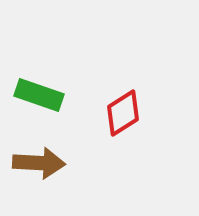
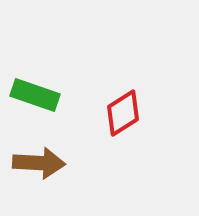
green rectangle: moved 4 px left
